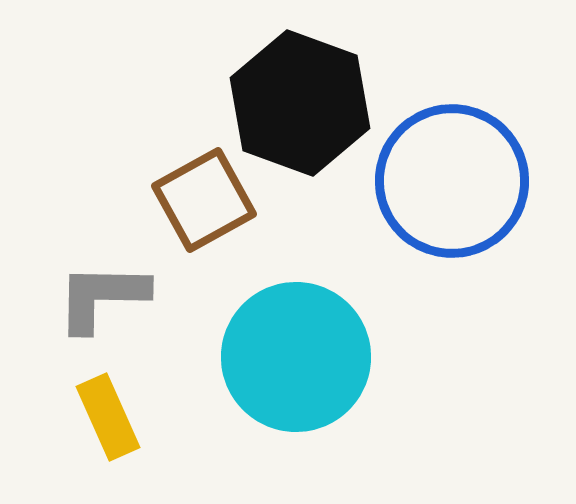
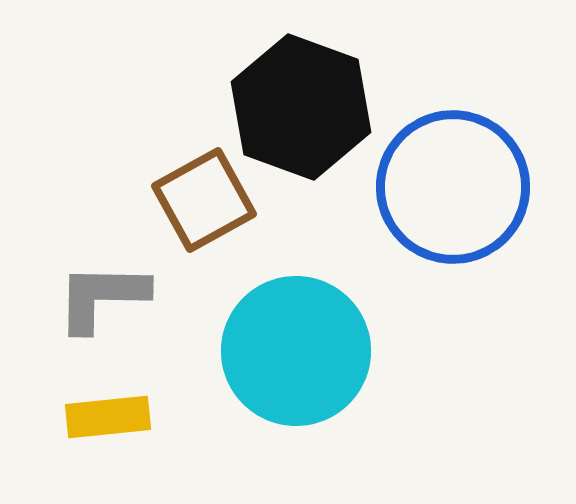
black hexagon: moved 1 px right, 4 px down
blue circle: moved 1 px right, 6 px down
cyan circle: moved 6 px up
yellow rectangle: rotated 72 degrees counterclockwise
